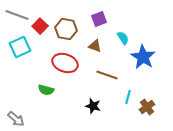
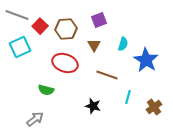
purple square: moved 1 px down
brown hexagon: rotated 15 degrees counterclockwise
cyan semicircle: moved 6 px down; rotated 48 degrees clockwise
brown triangle: moved 1 px left, 1 px up; rotated 40 degrees clockwise
blue star: moved 3 px right, 3 px down
brown cross: moved 7 px right
gray arrow: moved 19 px right; rotated 78 degrees counterclockwise
